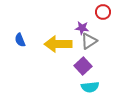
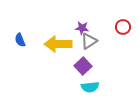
red circle: moved 20 px right, 15 px down
